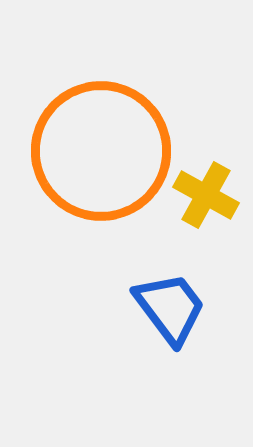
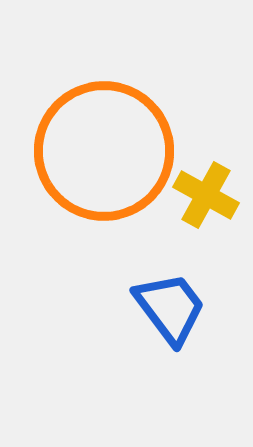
orange circle: moved 3 px right
